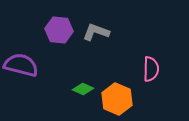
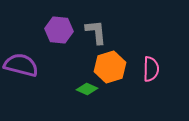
gray L-shape: rotated 64 degrees clockwise
green diamond: moved 4 px right
orange hexagon: moved 7 px left, 32 px up; rotated 20 degrees clockwise
